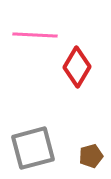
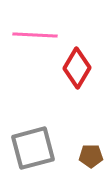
red diamond: moved 1 px down
brown pentagon: rotated 15 degrees clockwise
